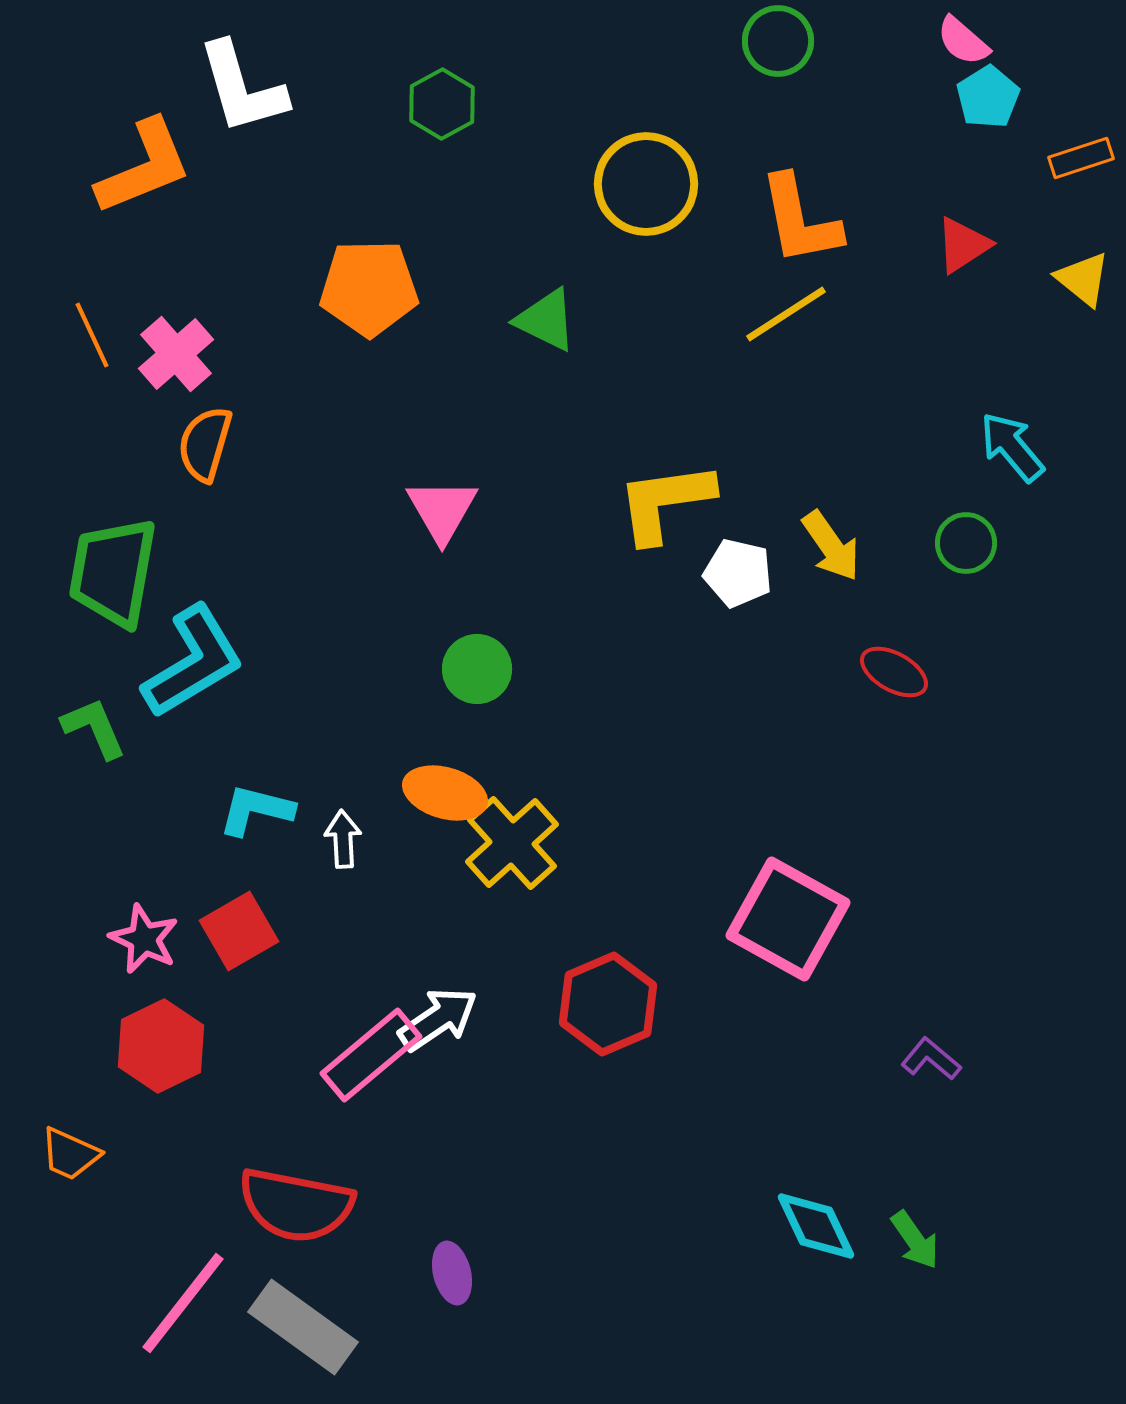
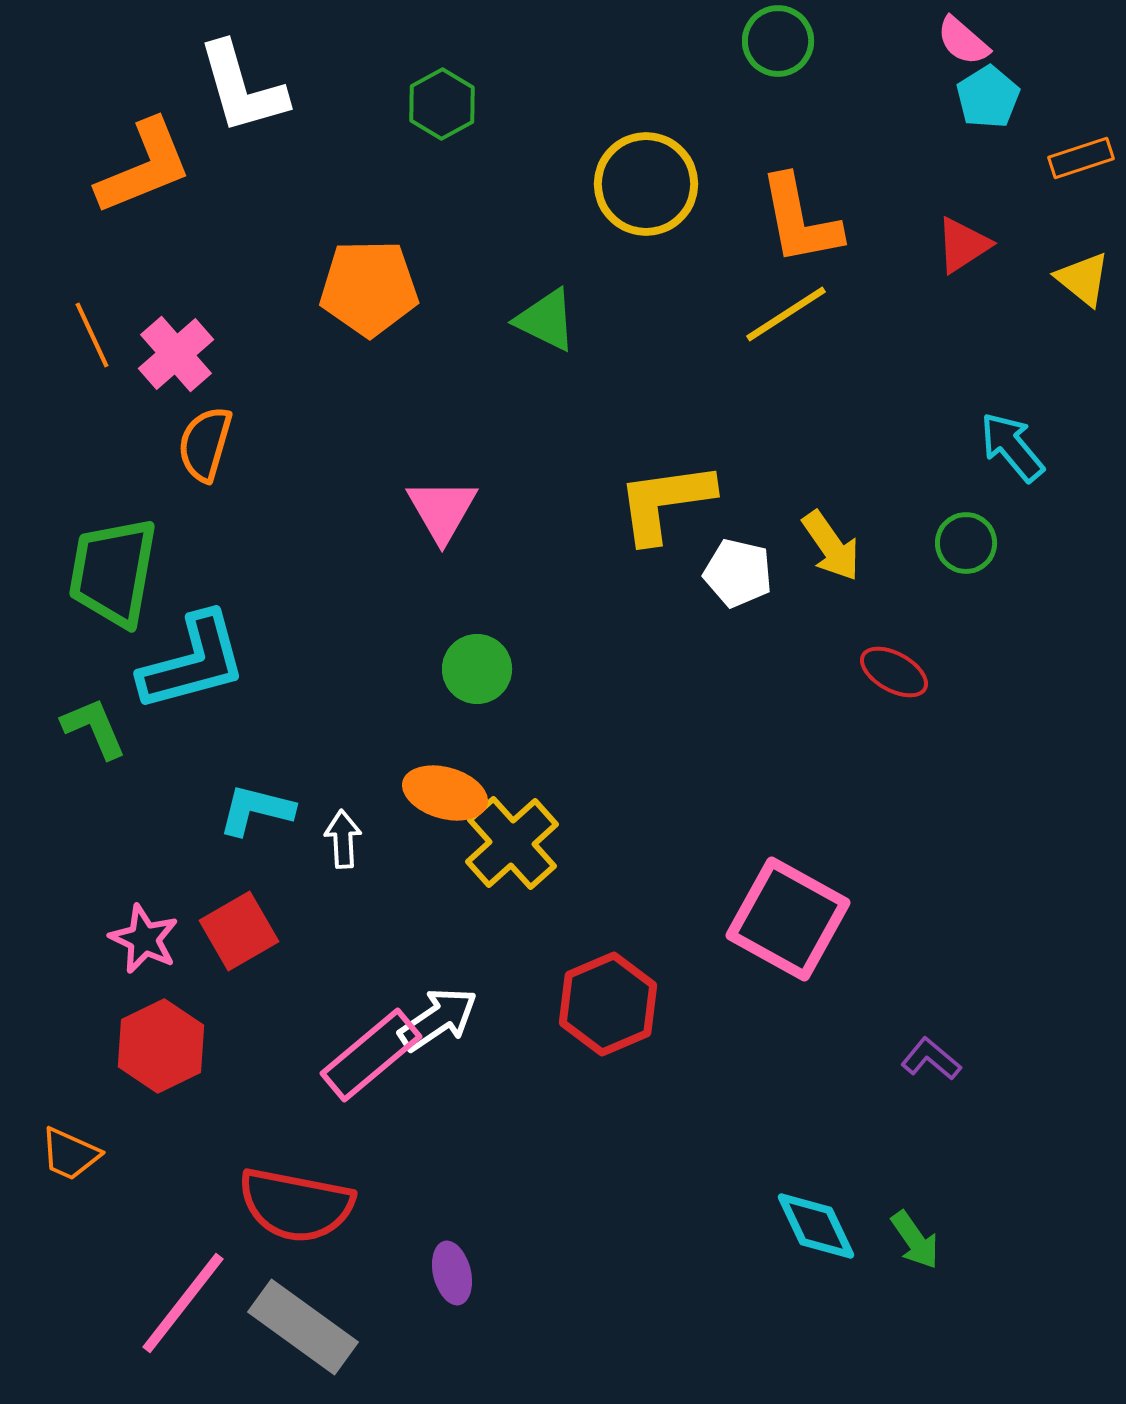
cyan L-shape at (193, 662): rotated 16 degrees clockwise
